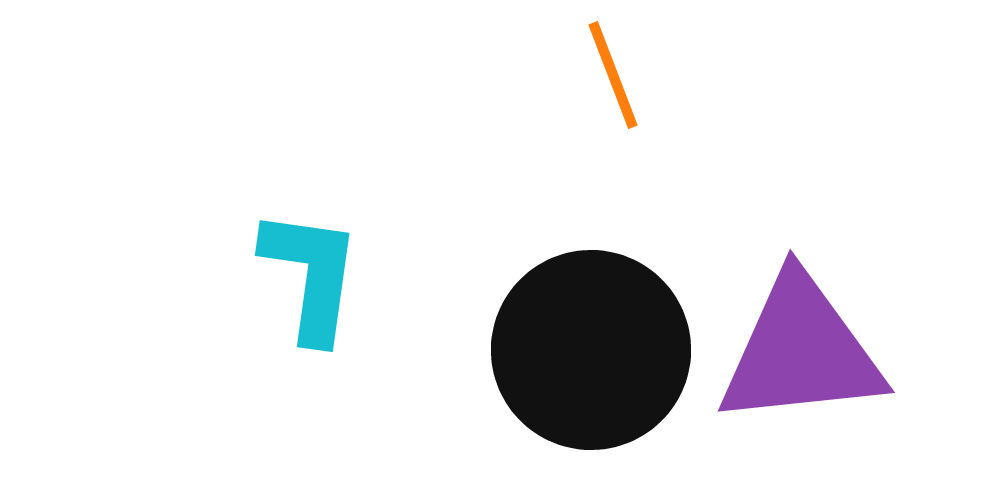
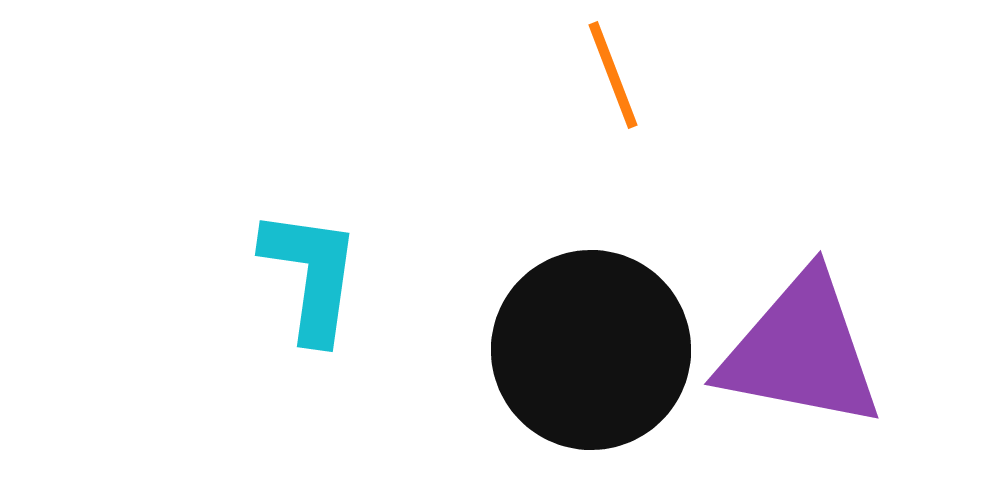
purple triangle: rotated 17 degrees clockwise
